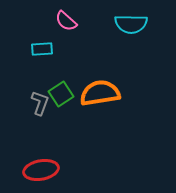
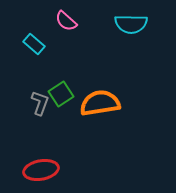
cyan rectangle: moved 8 px left, 5 px up; rotated 45 degrees clockwise
orange semicircle: moved 10 px down
